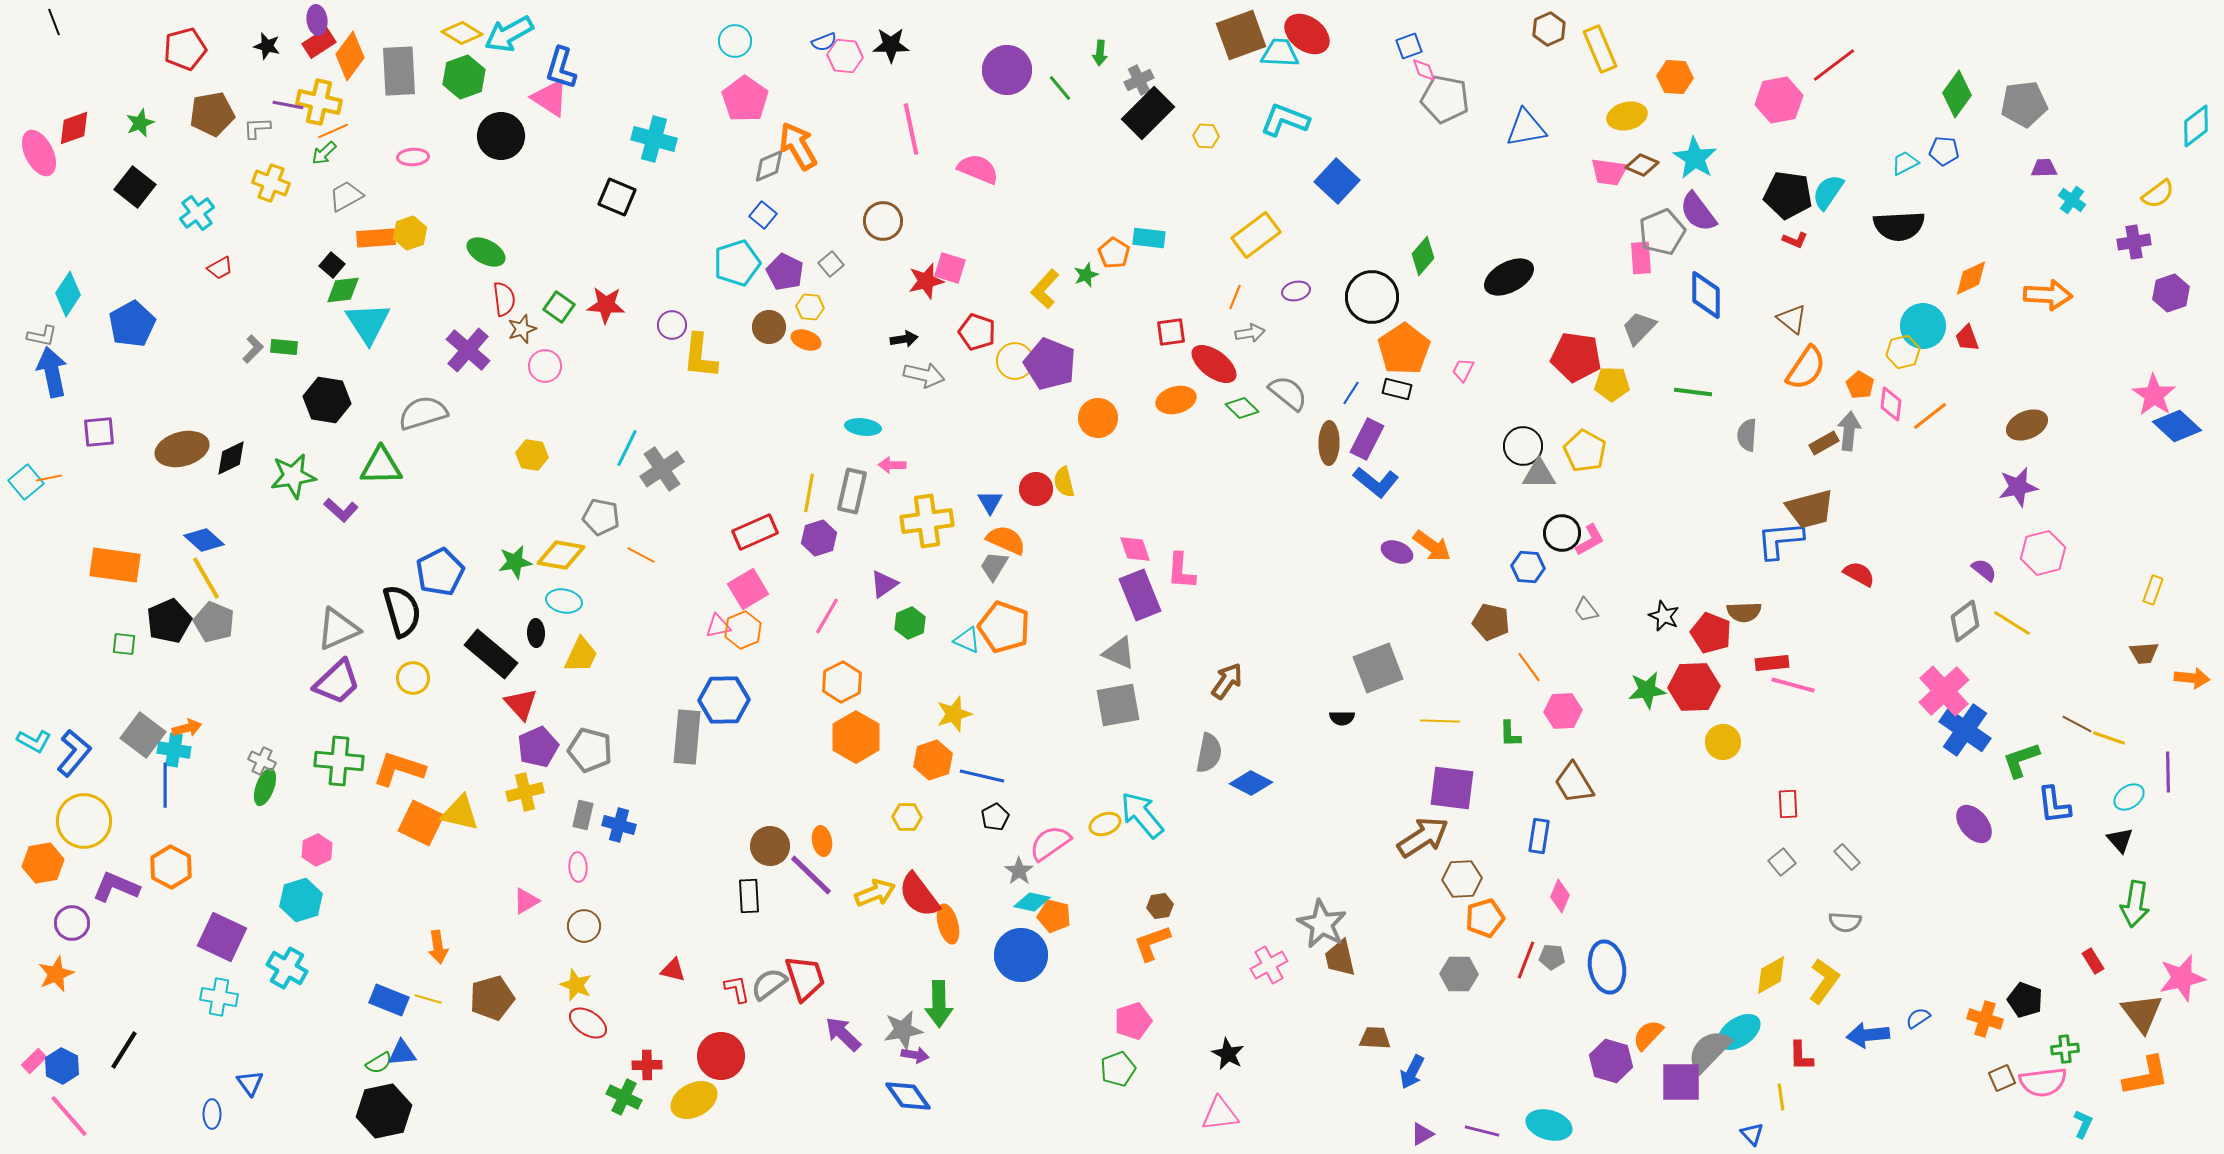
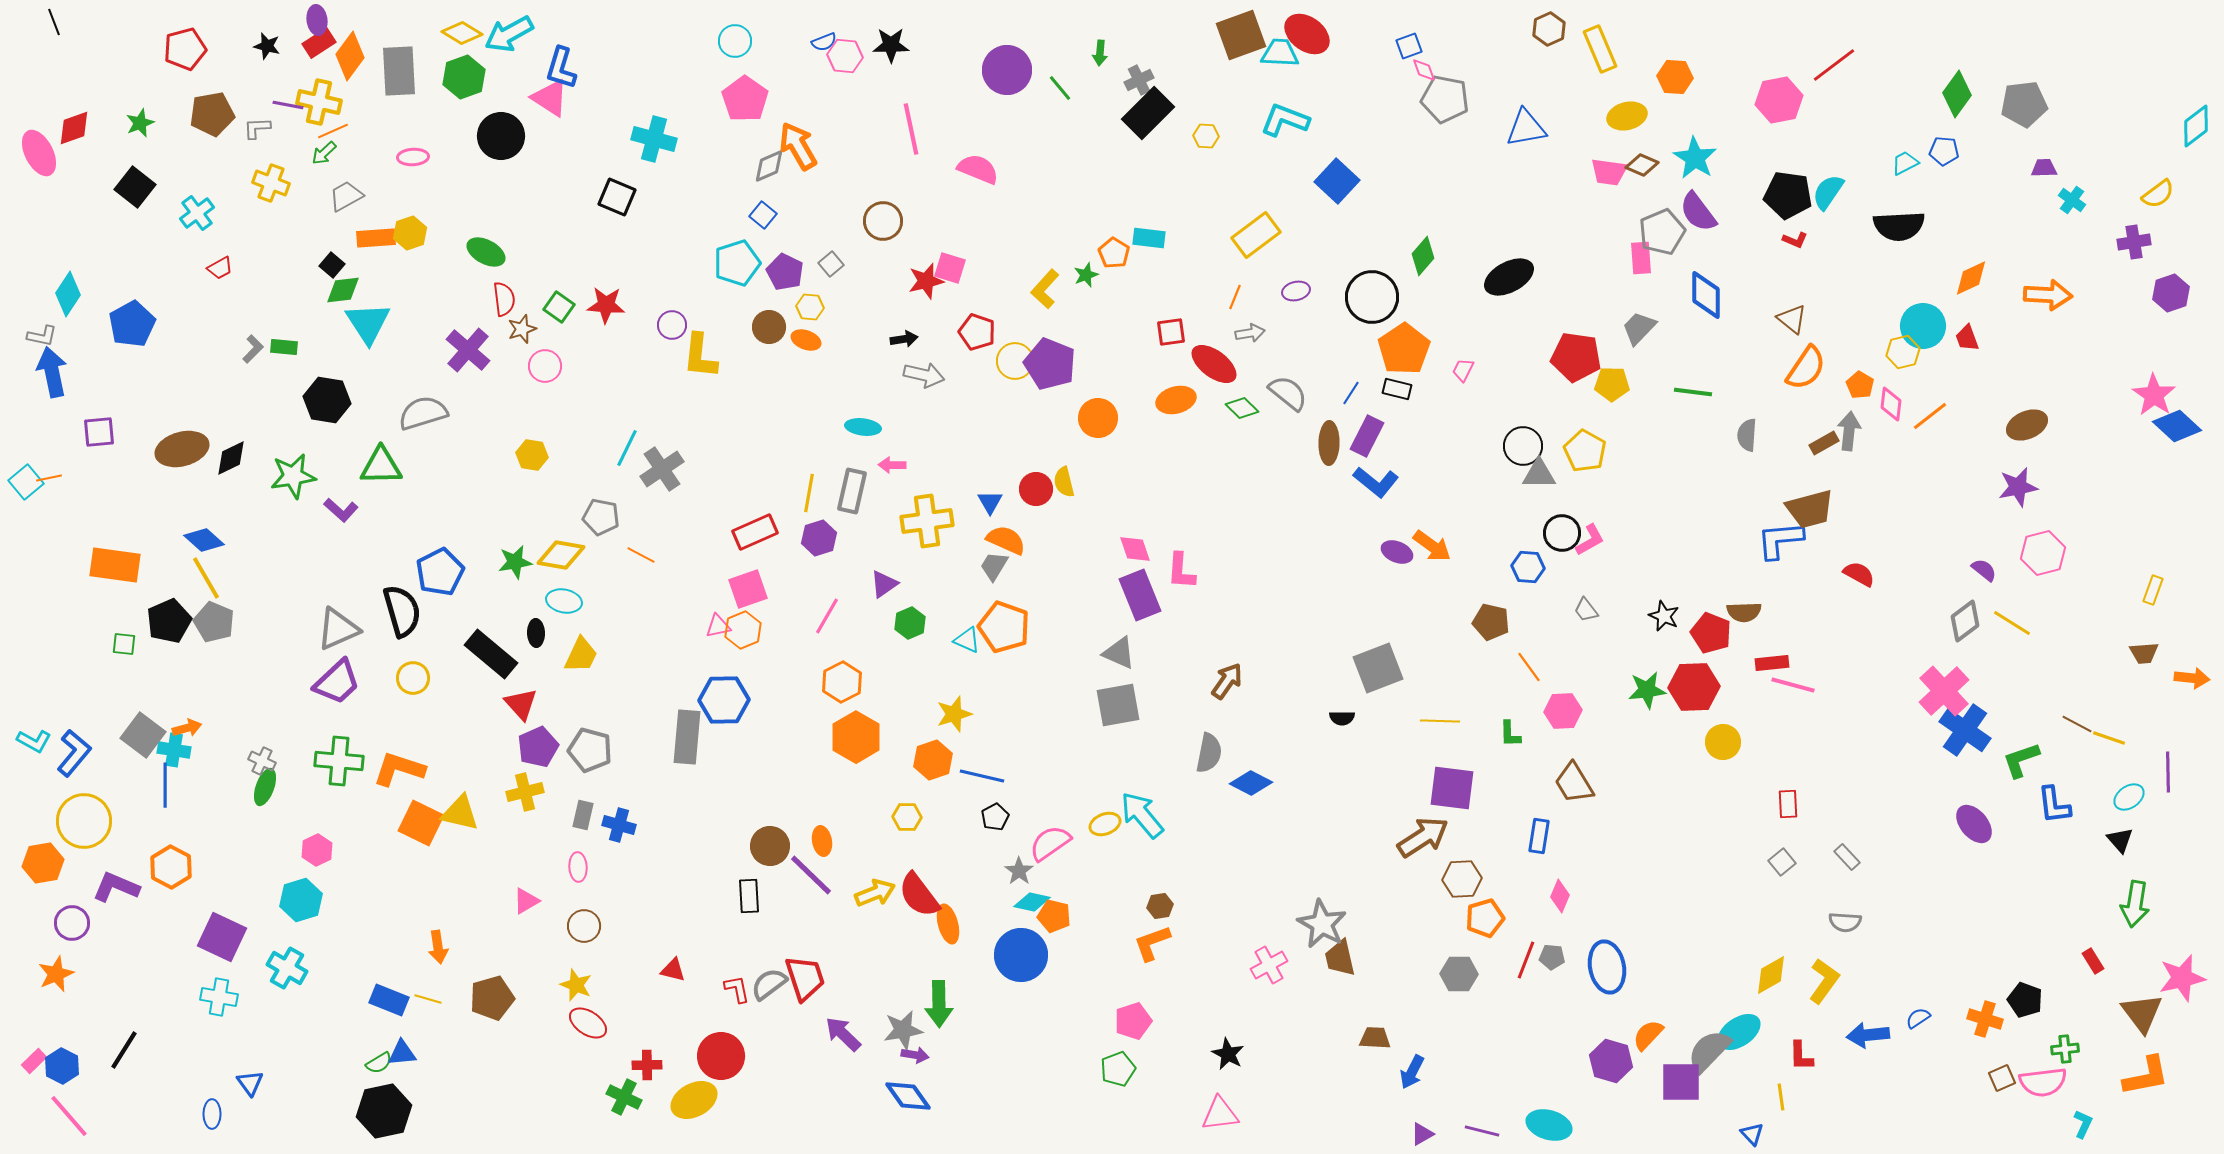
purple rectangle at (1367, 439): moved 3 px up
pink square at (748, 589): rotated 12 degrees clockwise
